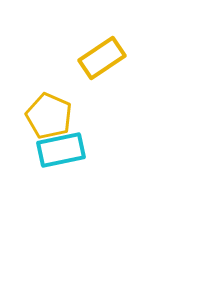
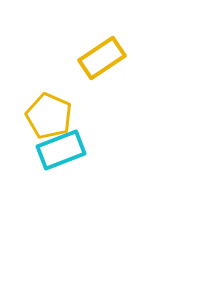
cyan rectangle: rotated 9 degrees counterclockwise
